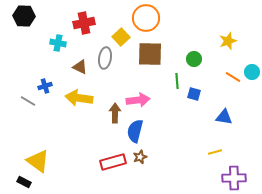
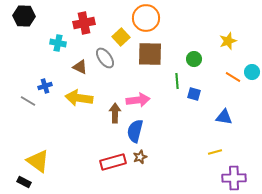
gray ellipse: rotated 45 degrees counterclockwise
